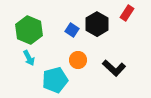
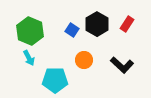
red rectangle: moved 11 px down
green hexagon: moved 1 px right, 1 px down
orange circle: moved 6 px right
black L-shape: moved 8 px right, 3 px up
cyan pentagon: rotated 15 degrees clockwise
